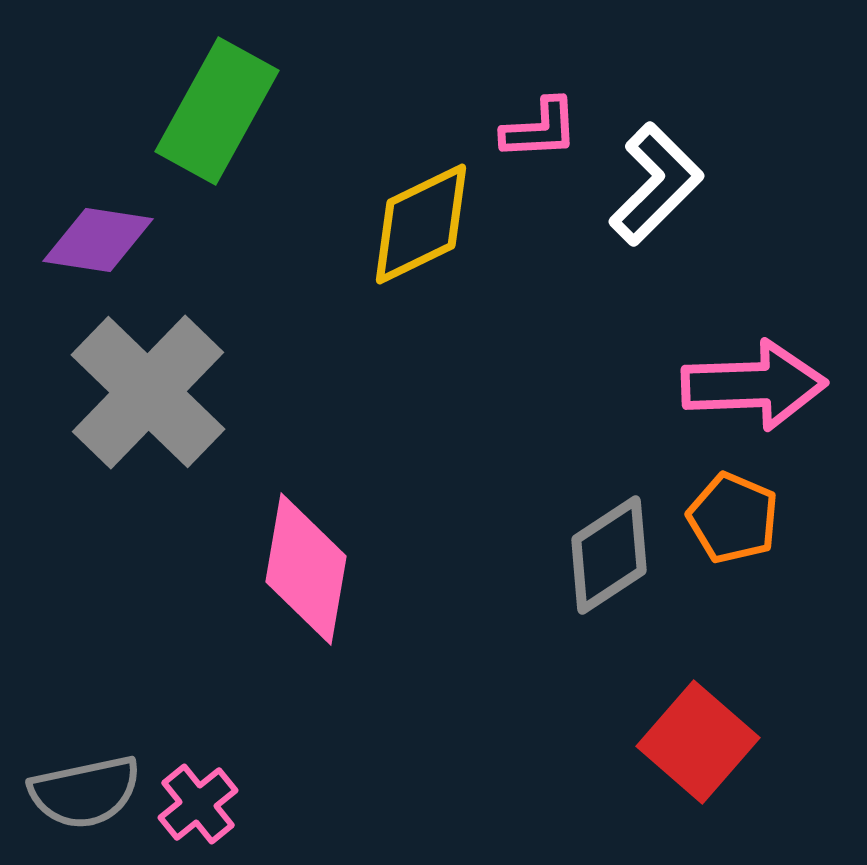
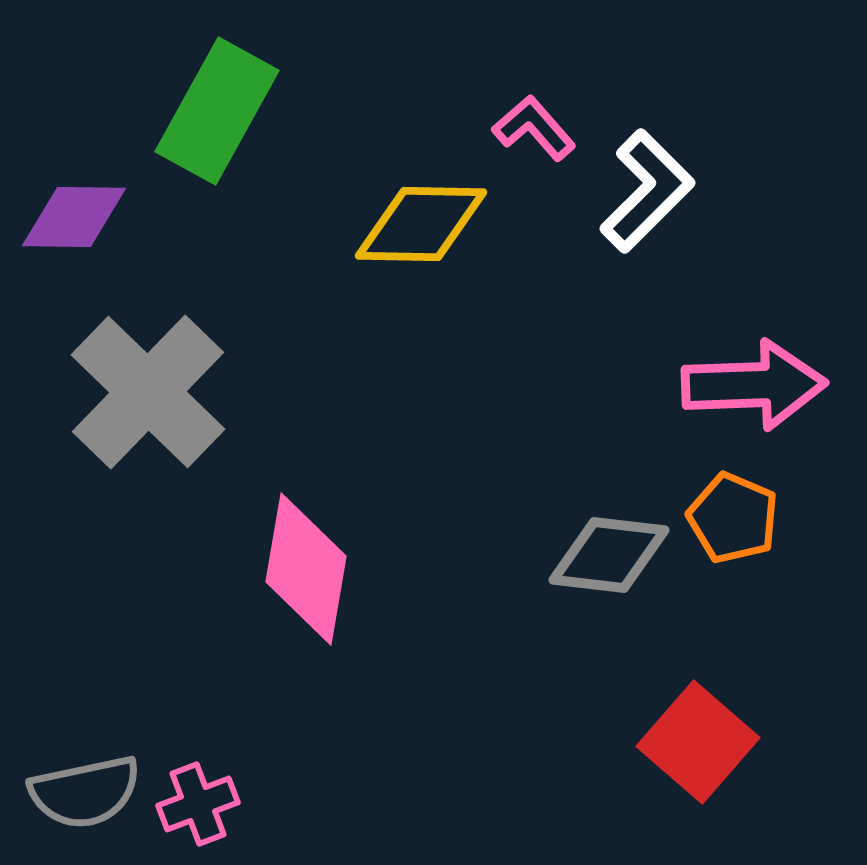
pink L-shape: moved 6 px left, 1 px up; rotated 128 degrees counterclockwise
white L-shape: moved 9 px left, 7 px down
yellow diamond: rotated 27 degrees clockwise
purple diamond: moved 24 px left, 23 px up; rotated 8 degrees counterclockwise
gray diamond: rotated 40 degrees clockwise
pink cross: rotated 18 degrees clockwise
